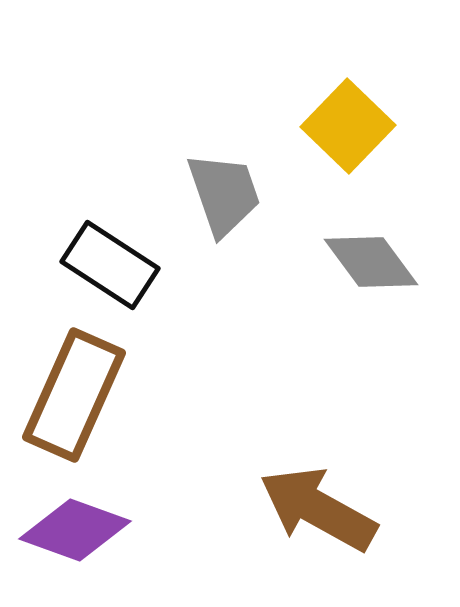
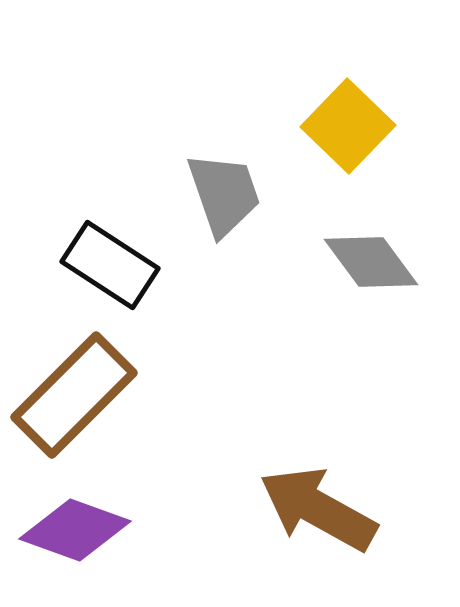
brown rectangle: rotated 21 degrees clockwise
